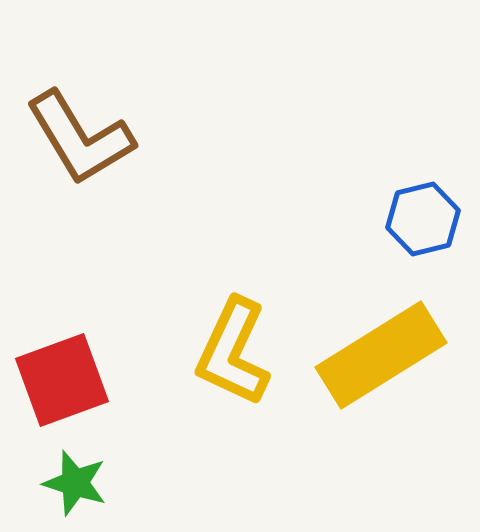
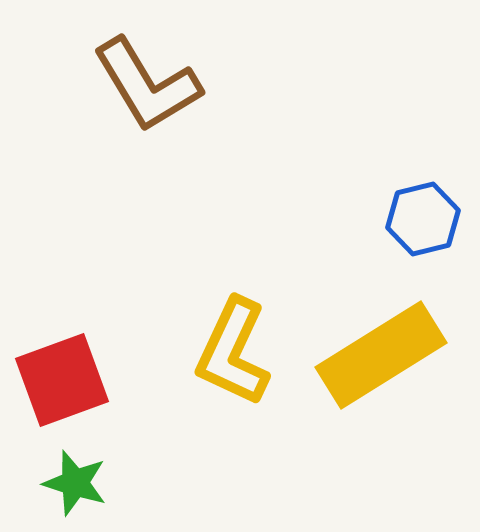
brown L-shape: moved 67 px right, 53 px up
